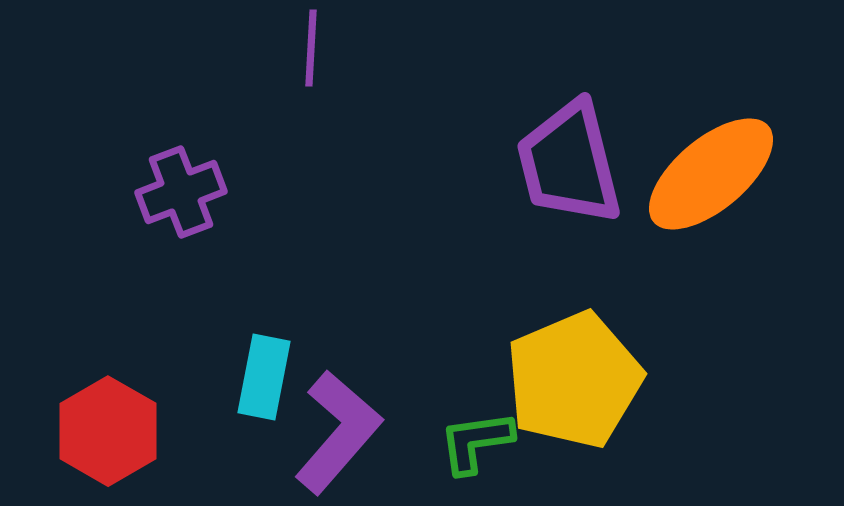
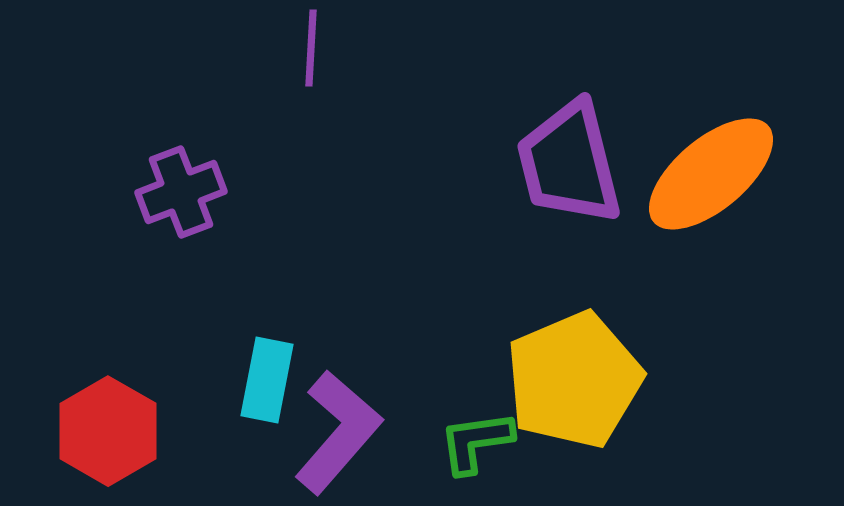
cyan rectangle: moved 3 px right, 3 px down
